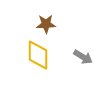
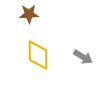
brown star: moved 17 px left, 10 px up
